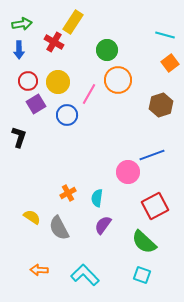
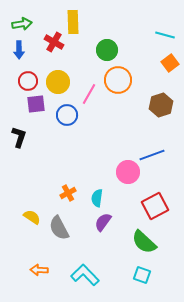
yellow rectangle: rotated 35 degrees counterclockwise
purple square: rotated 24 degrees clockwise
purple semicircle: moved 3 px up
